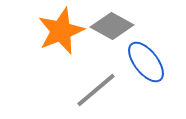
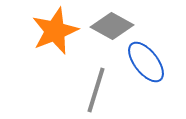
orange star: moved 6 px left
gray line: rotated 33 degrees counterclockwise
